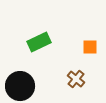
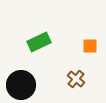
orange square: moved 1 px up
black circle: moved 1 px right, 1 px up
